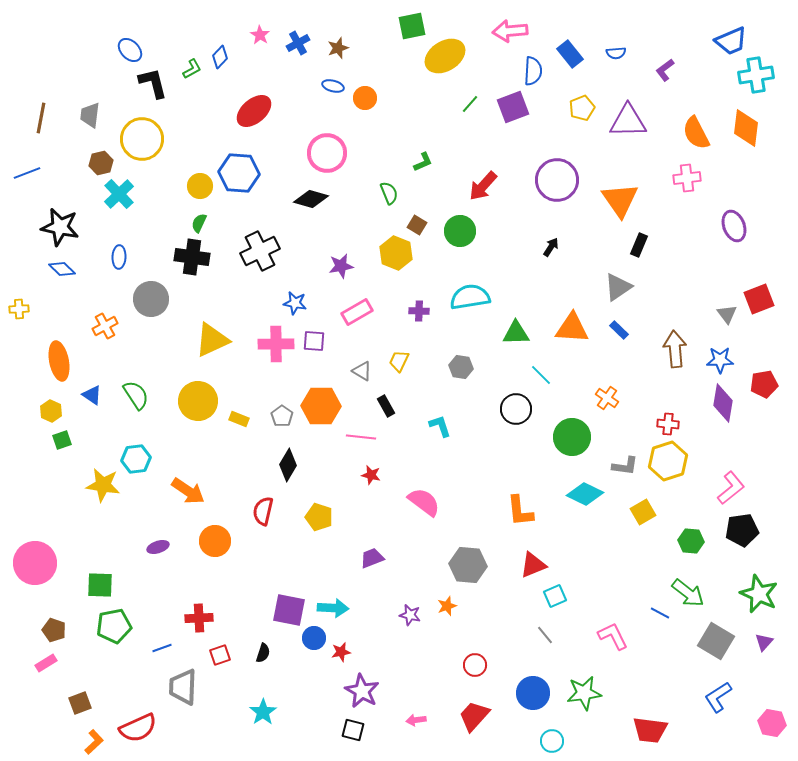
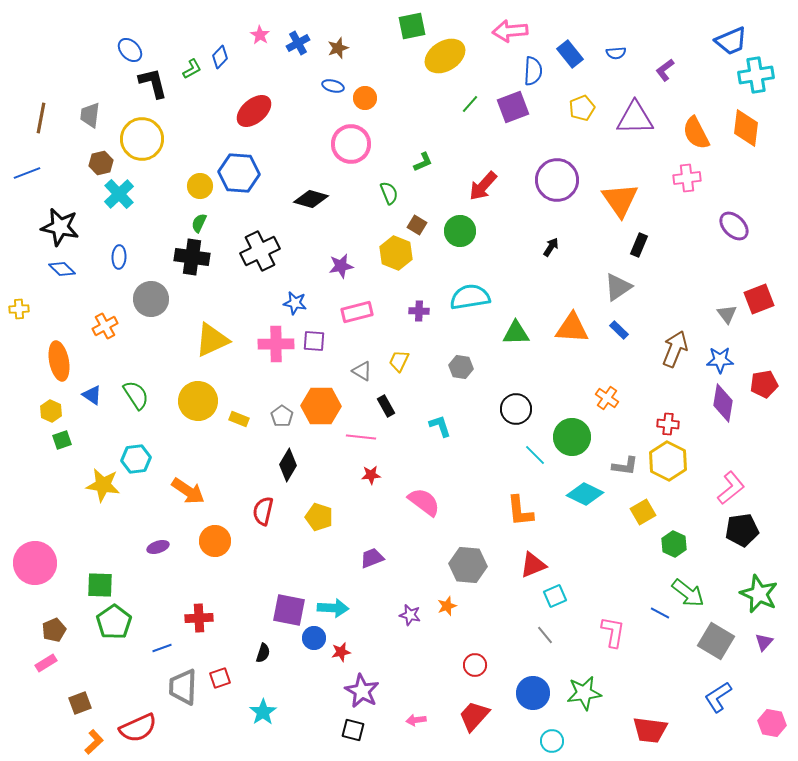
purple triangle at (628, 121): moved 7 px right, 3 px up
pink circle at (327, 153): moved 24 px right, 9 px up
purple ellipse at (734, 226): rotated 24 degrees counterclockwise
pink rectangle at (357, 312): rotated 16 degrees clockwise
brown arrow at (675, 349): rotated 27 degrees clockwise
cyan line at (541, 375): moved 6 px left, 80 px down
yellow hexagon at (668, 461): rotated 15 degrees counterclockwise
red star at (371, 475): rotated 18 degrees counterclockwise
green hexagon at (691, 541): moved 17 px left, 3 px down; rotated 20 degrees clockwise
green pentagon at (114, 626): moved 4 px up; rotated 24 degrees counterclockwise
brown pentagon at (54, 630): rotated 30 degrees clockwise
pink L-shape at (613, 636): moved 4 px up; rotated 36 degrees clockwise
red square at (220, 655): moved 23 px down
